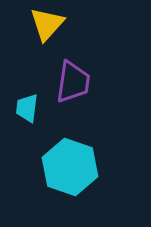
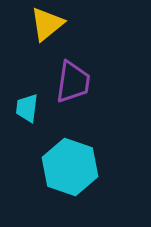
yellow triangle: rotated 9 degrees clockwise
